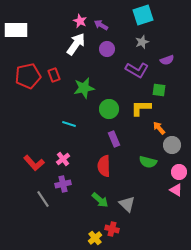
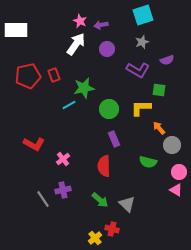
purple arrow: rotated 40 degrees counterclockwise
purple L-shape: moved 1 px right
cyan line: moved 19 px up; rotated 48 degrees counterclockwise
red L-shape: moved 19 px up; rotated 20 degrees counterclockwise
purple cross: moved 6 px down
